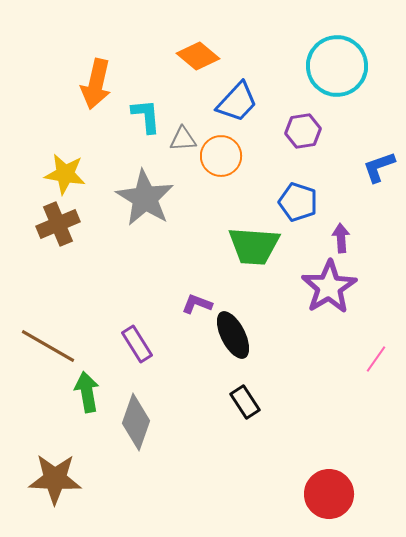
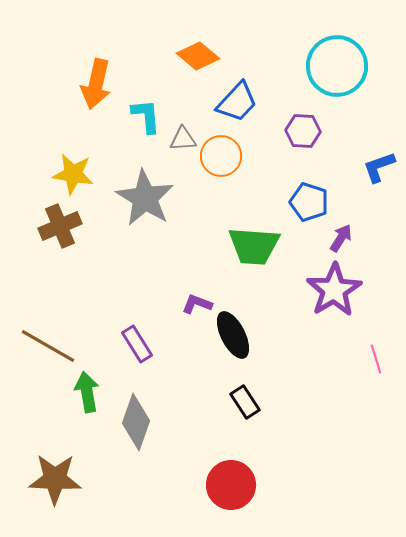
purple hexagon: rotated 12 degrees clockwise
yellow star: moved 8 px right
blue pentagon: moved 11 px right
brown cross: moved 2 px right, 2 px down
purple arrow: rotated 36 degrees clockwise
purple star: moved 5 px right, 3 px down
pink line: rotated 52 degrees counterclockwise
red circle: moved 98 px left, 9 px up
